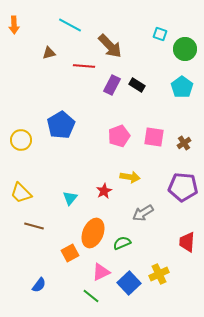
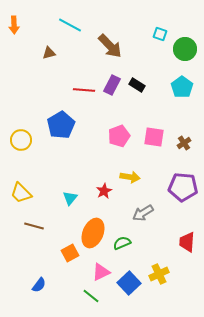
red line: moved 24 px down
